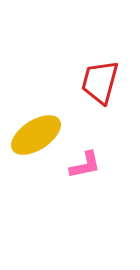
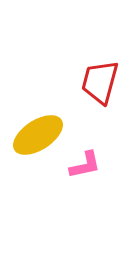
yellow ellipse: moved 2 px right
